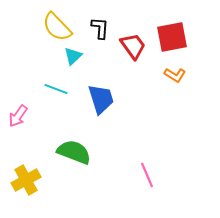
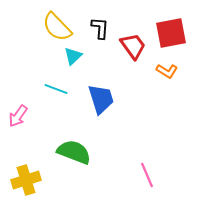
red square: moved 1 px left, 4 px up
orange L-shape: moved 8 px left, 4 px up
yellow cross: rotated 12 degrees clockwise
